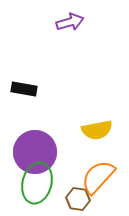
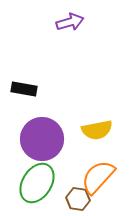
purple circle: moved 7 px right, 13 px up
green ellipse: rotated 18 degrees clockwise
